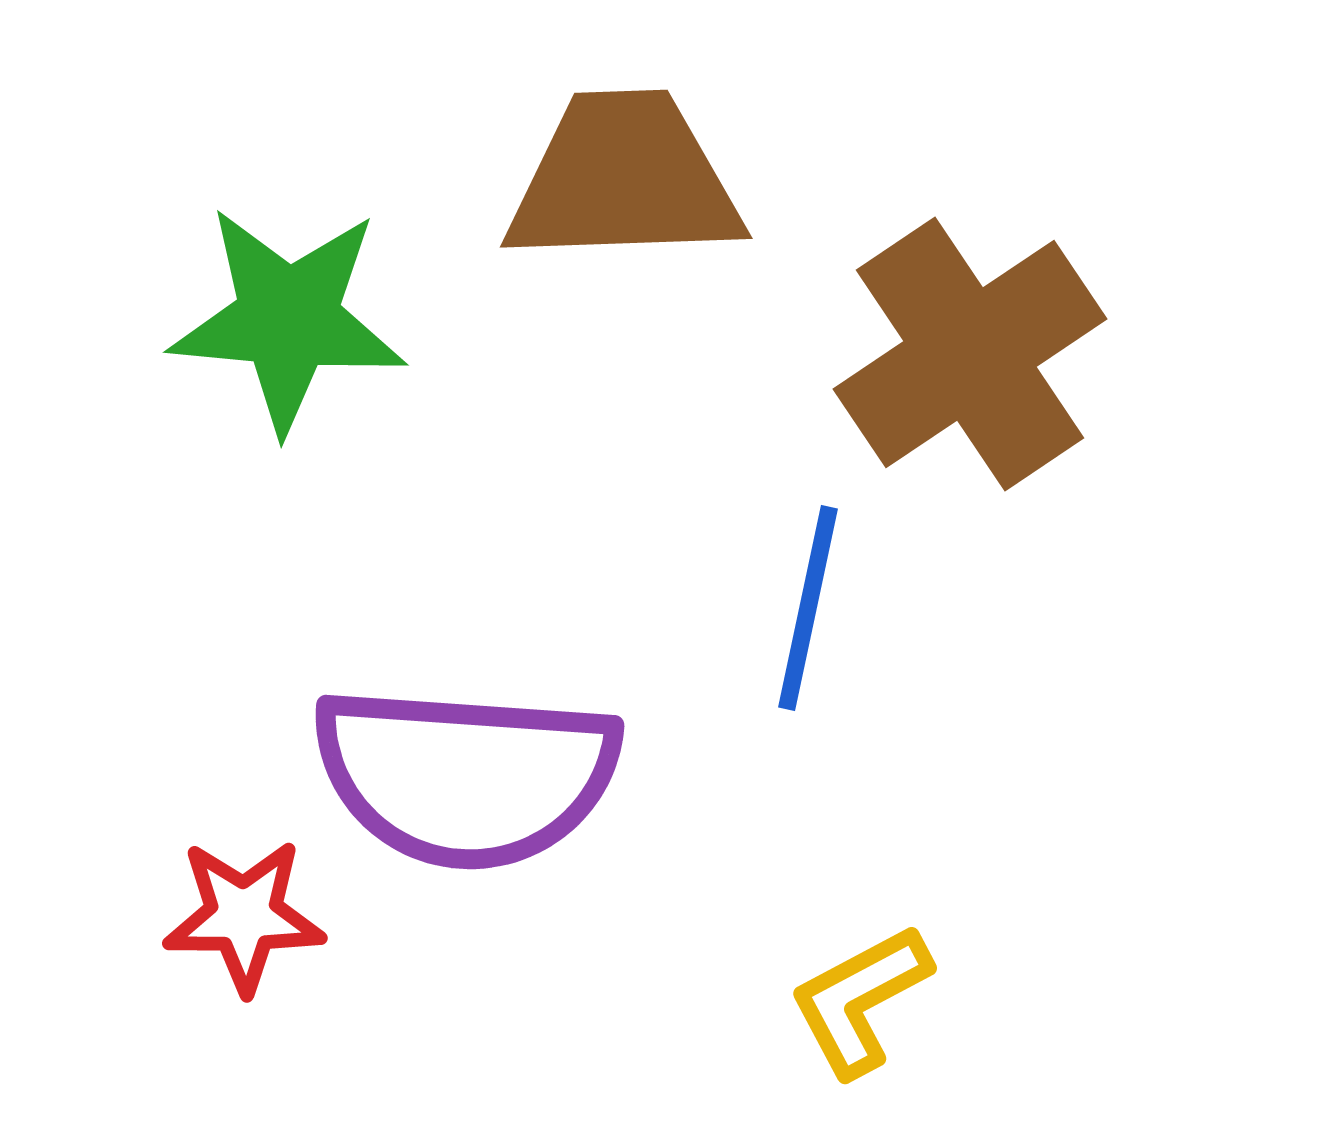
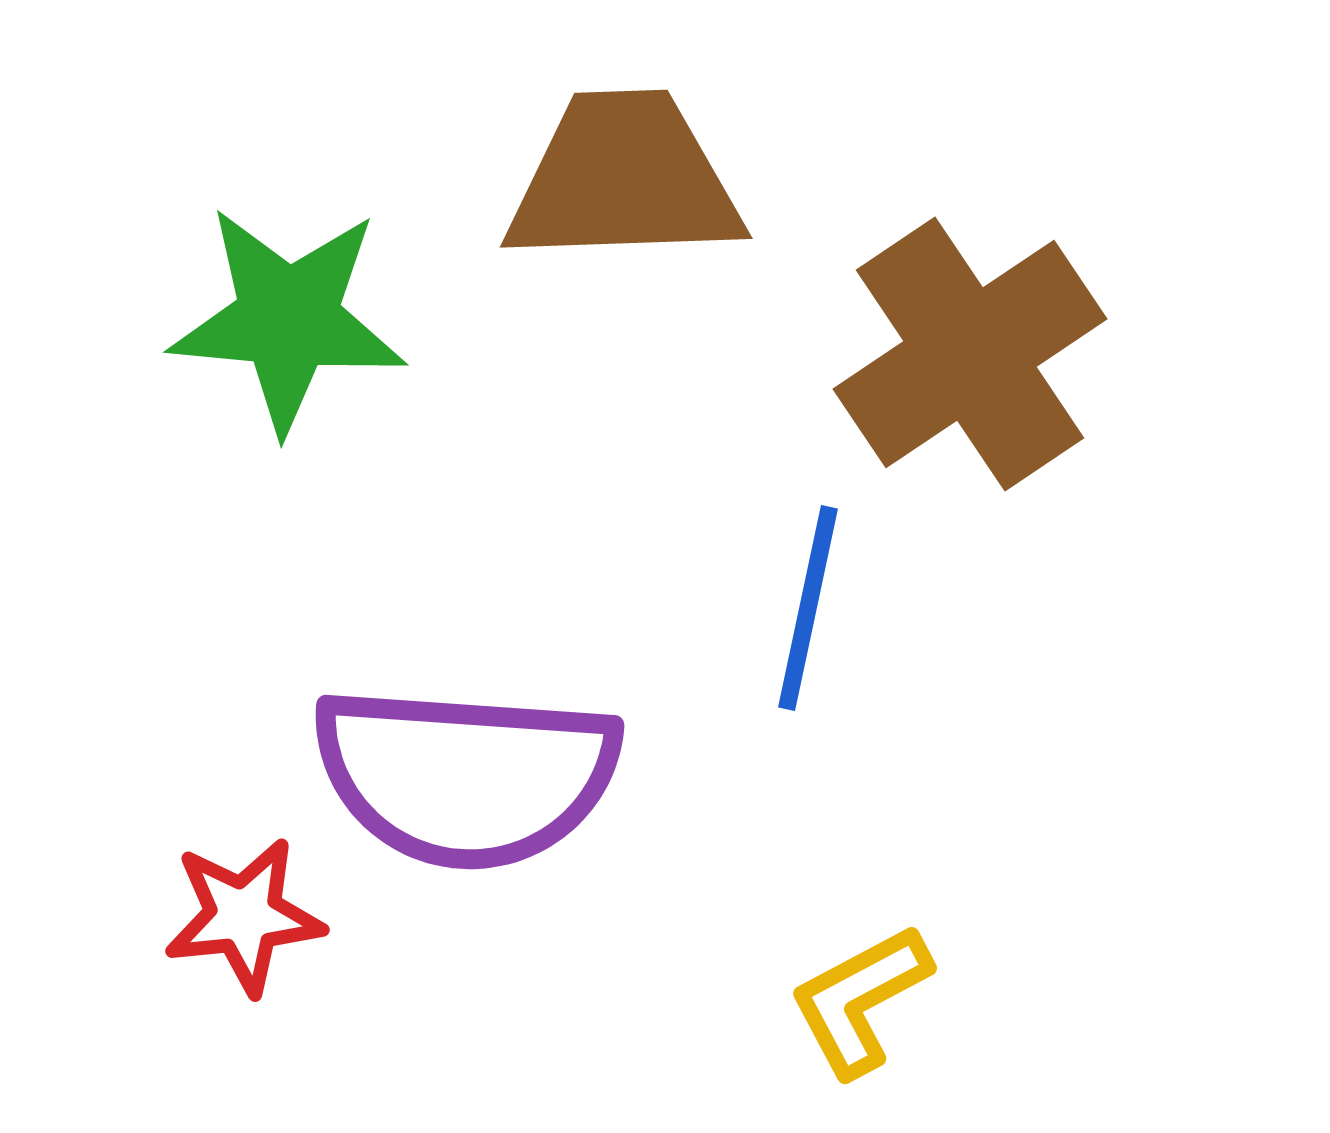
red star: rotated 6 degrees counterclockwise
